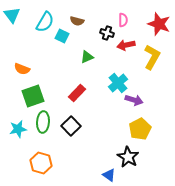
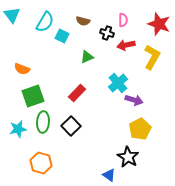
brown semicircle: moved 6 px right
